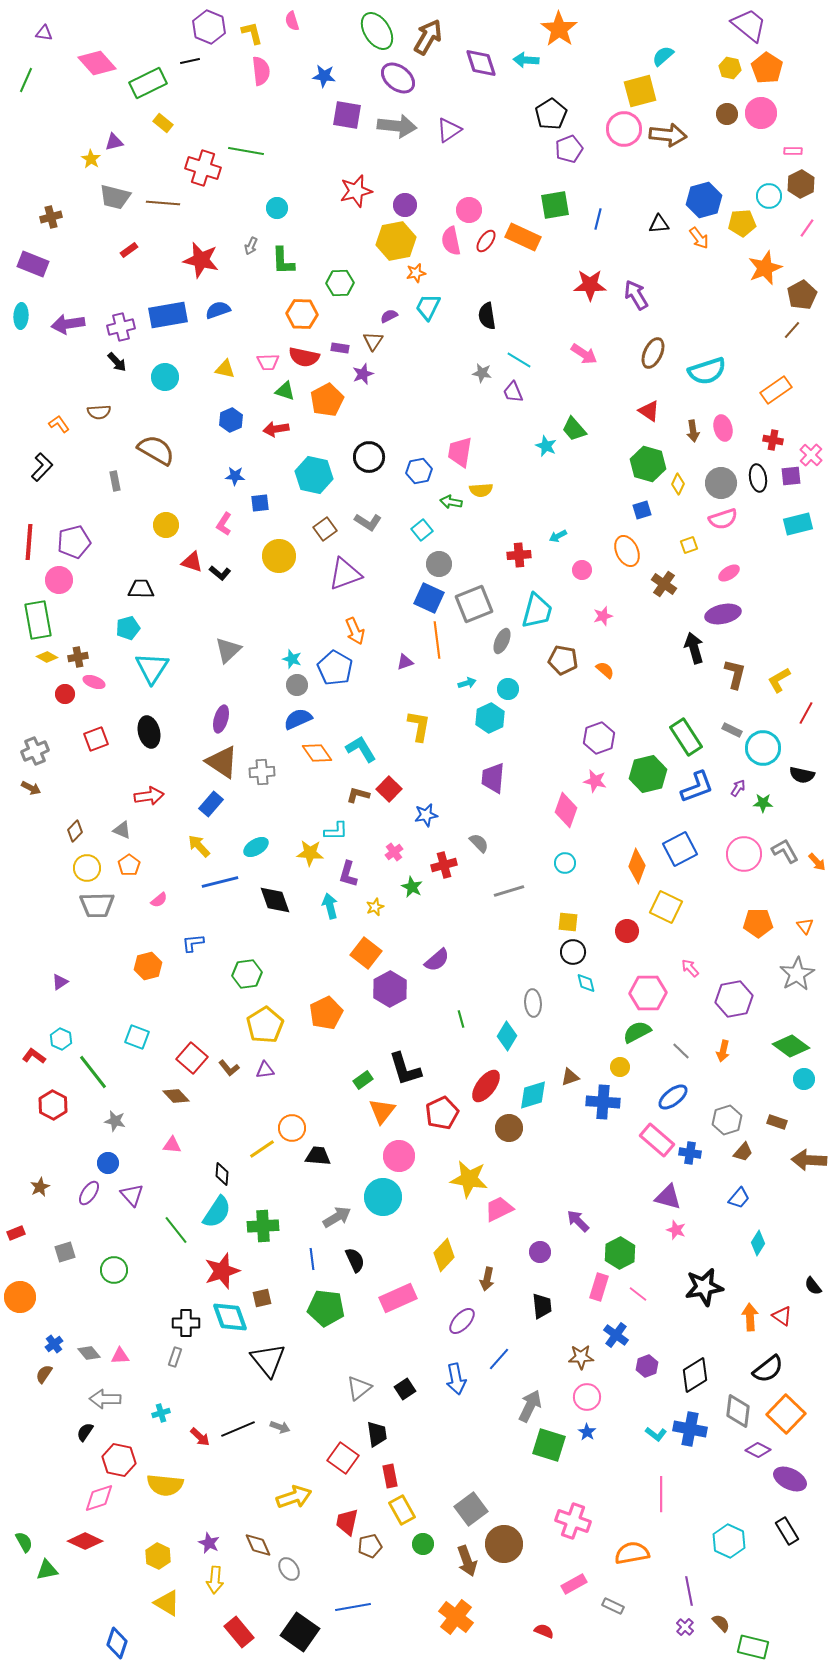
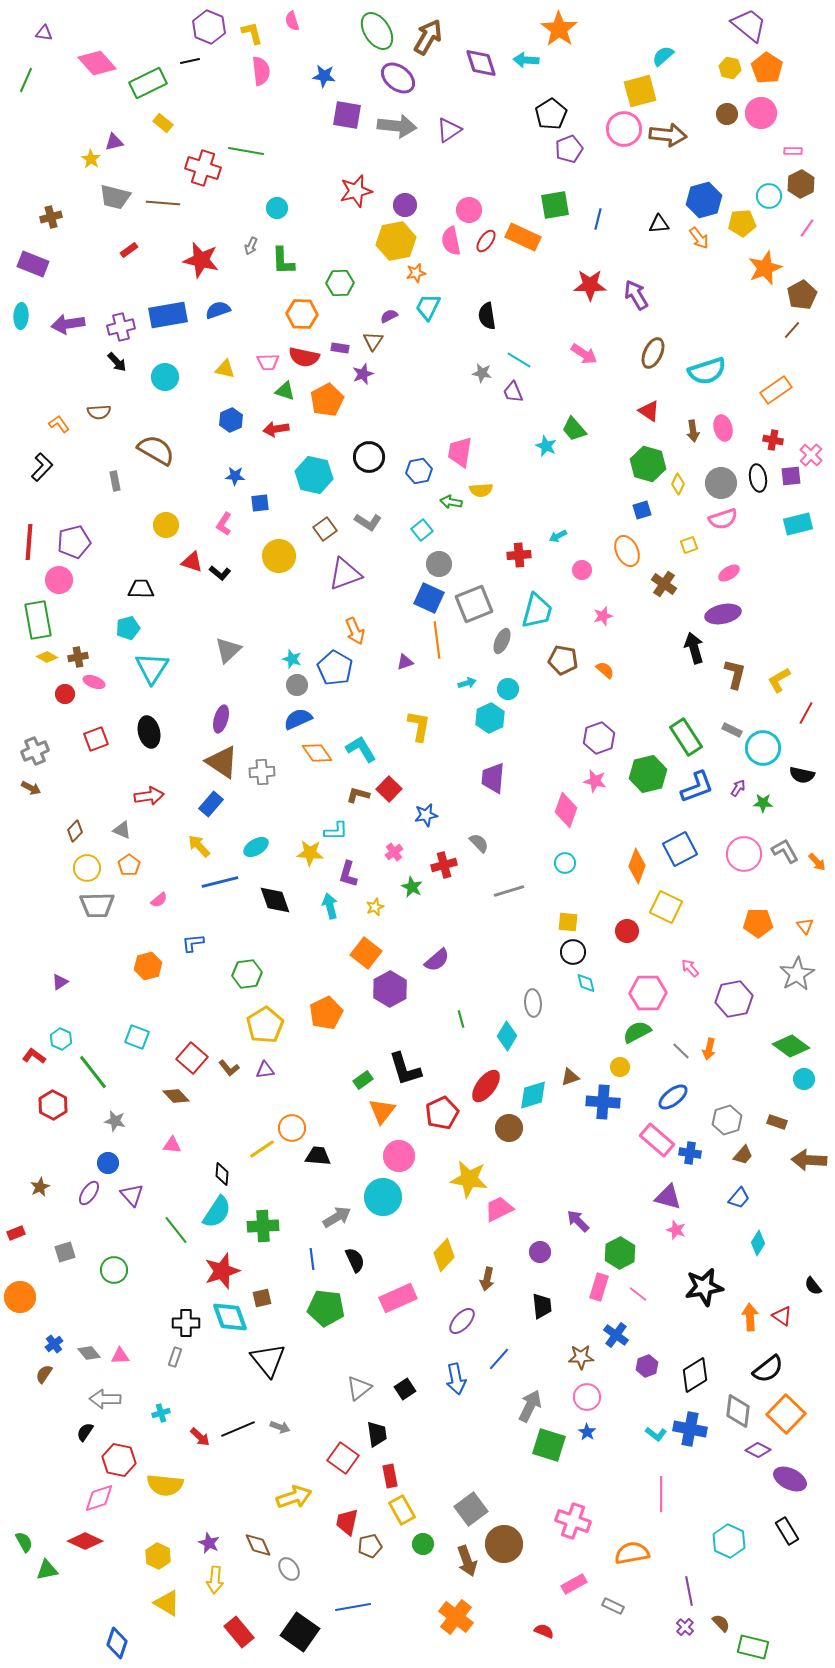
orange arrow at (723, 1051): moved 14 px left, 2 px up
brown trapezoid at (743, 1152): moved 3 px down
